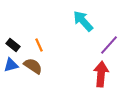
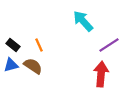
purple line: rotated 15 degrees clockwise
